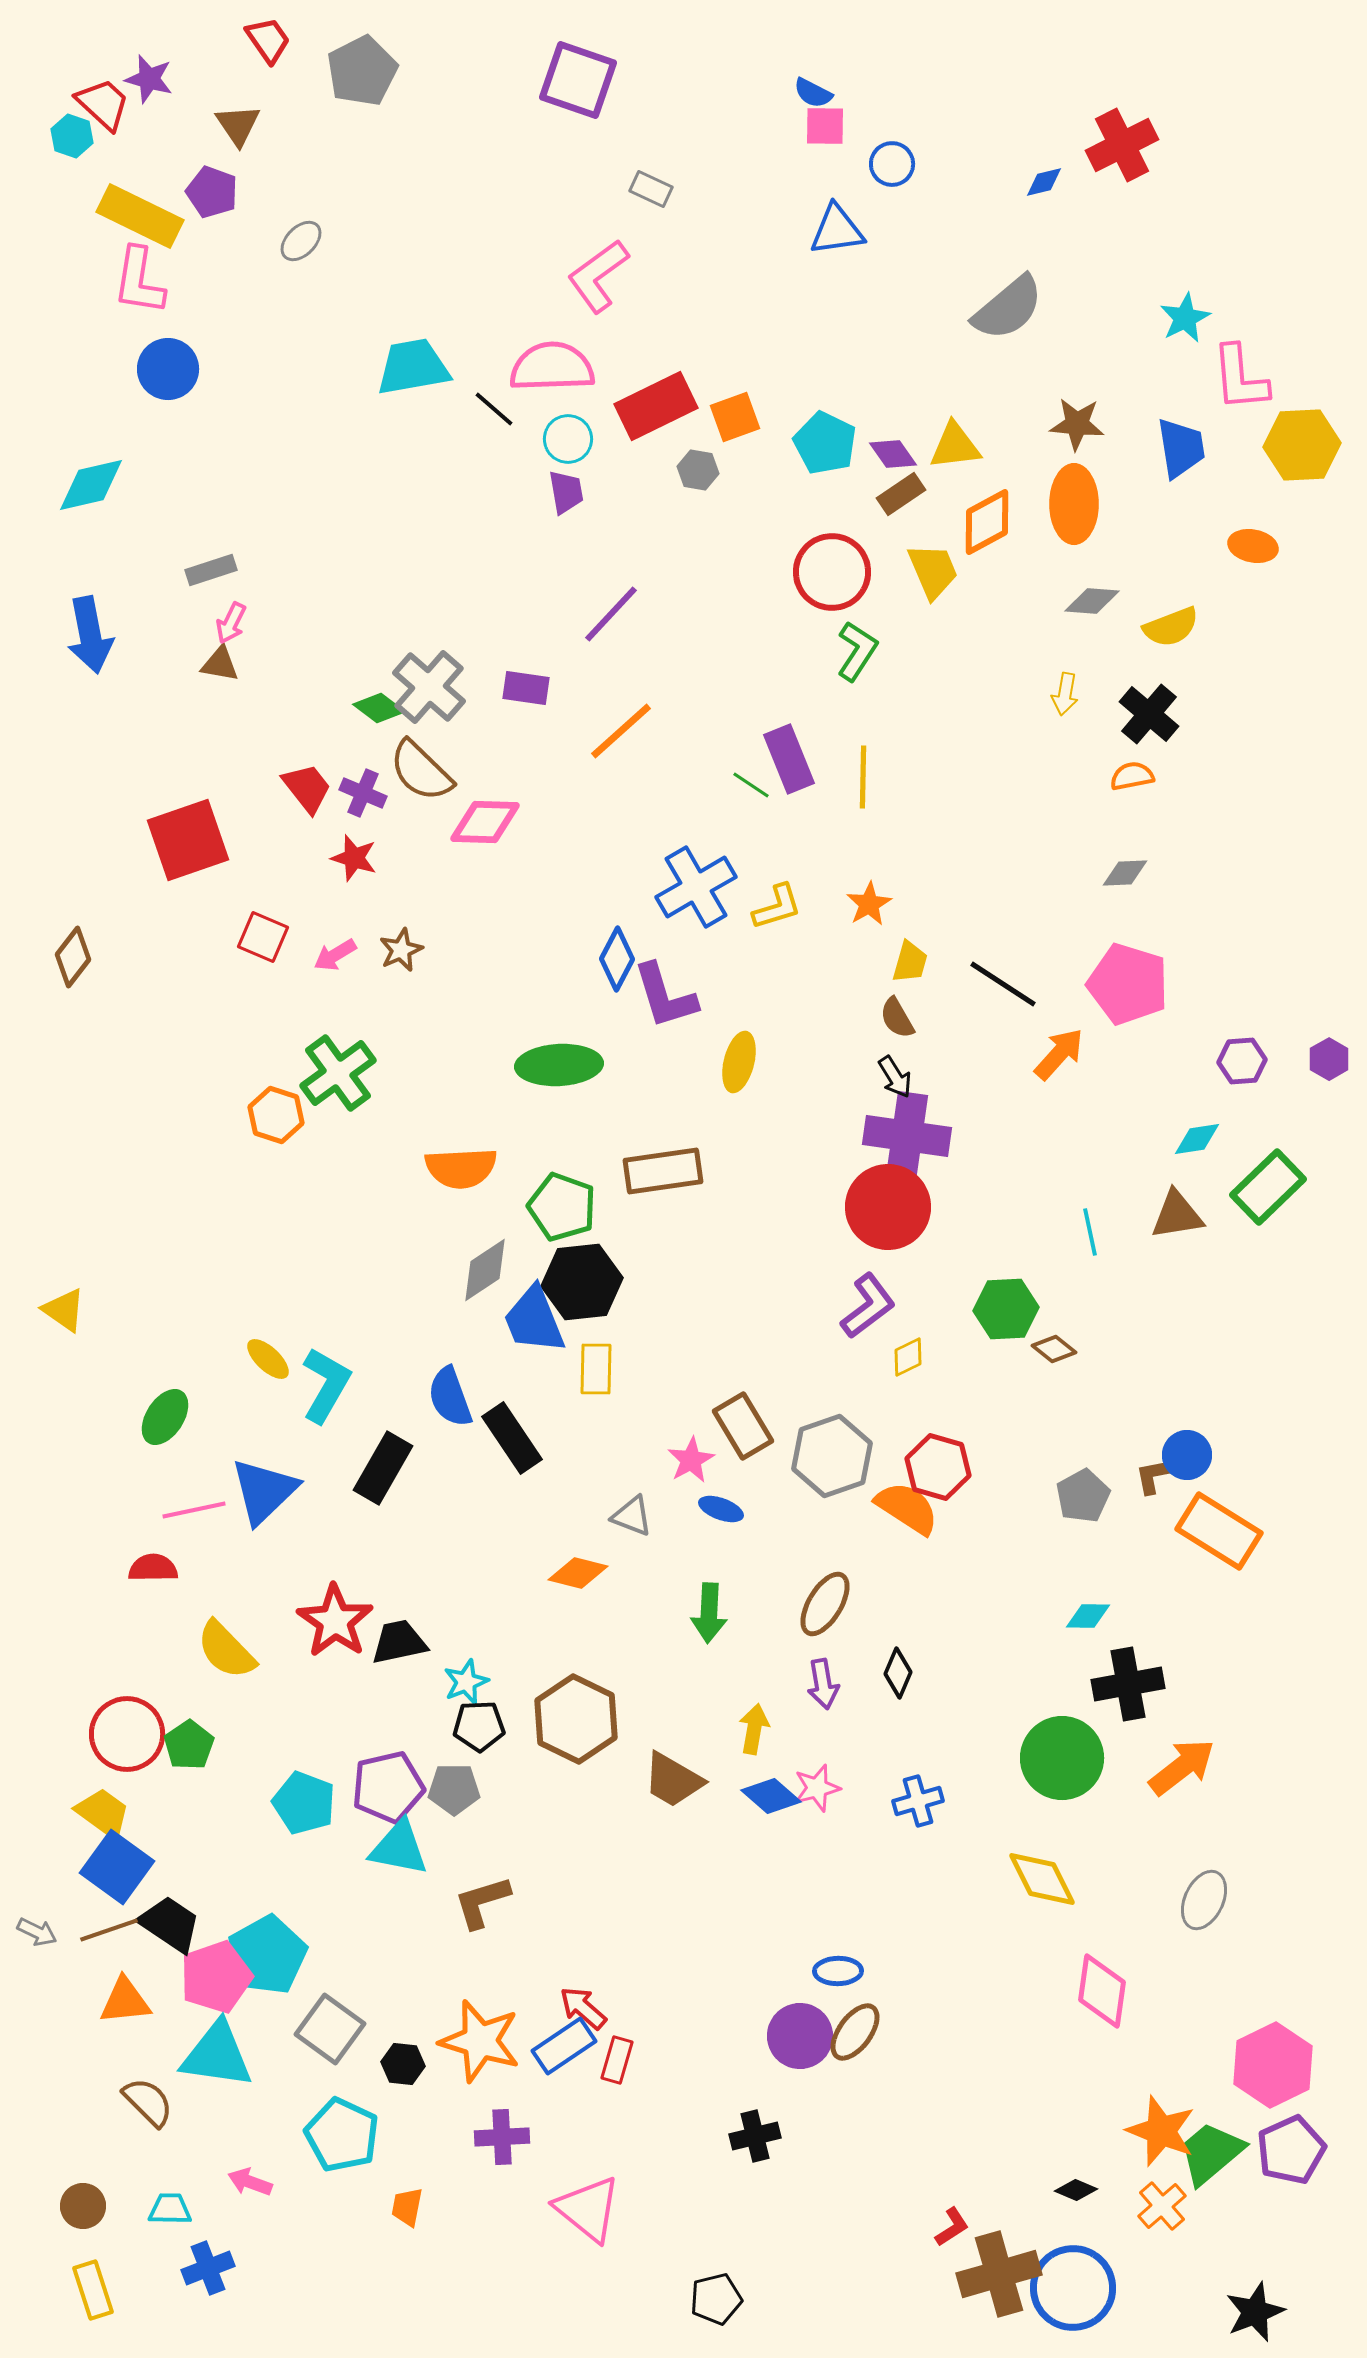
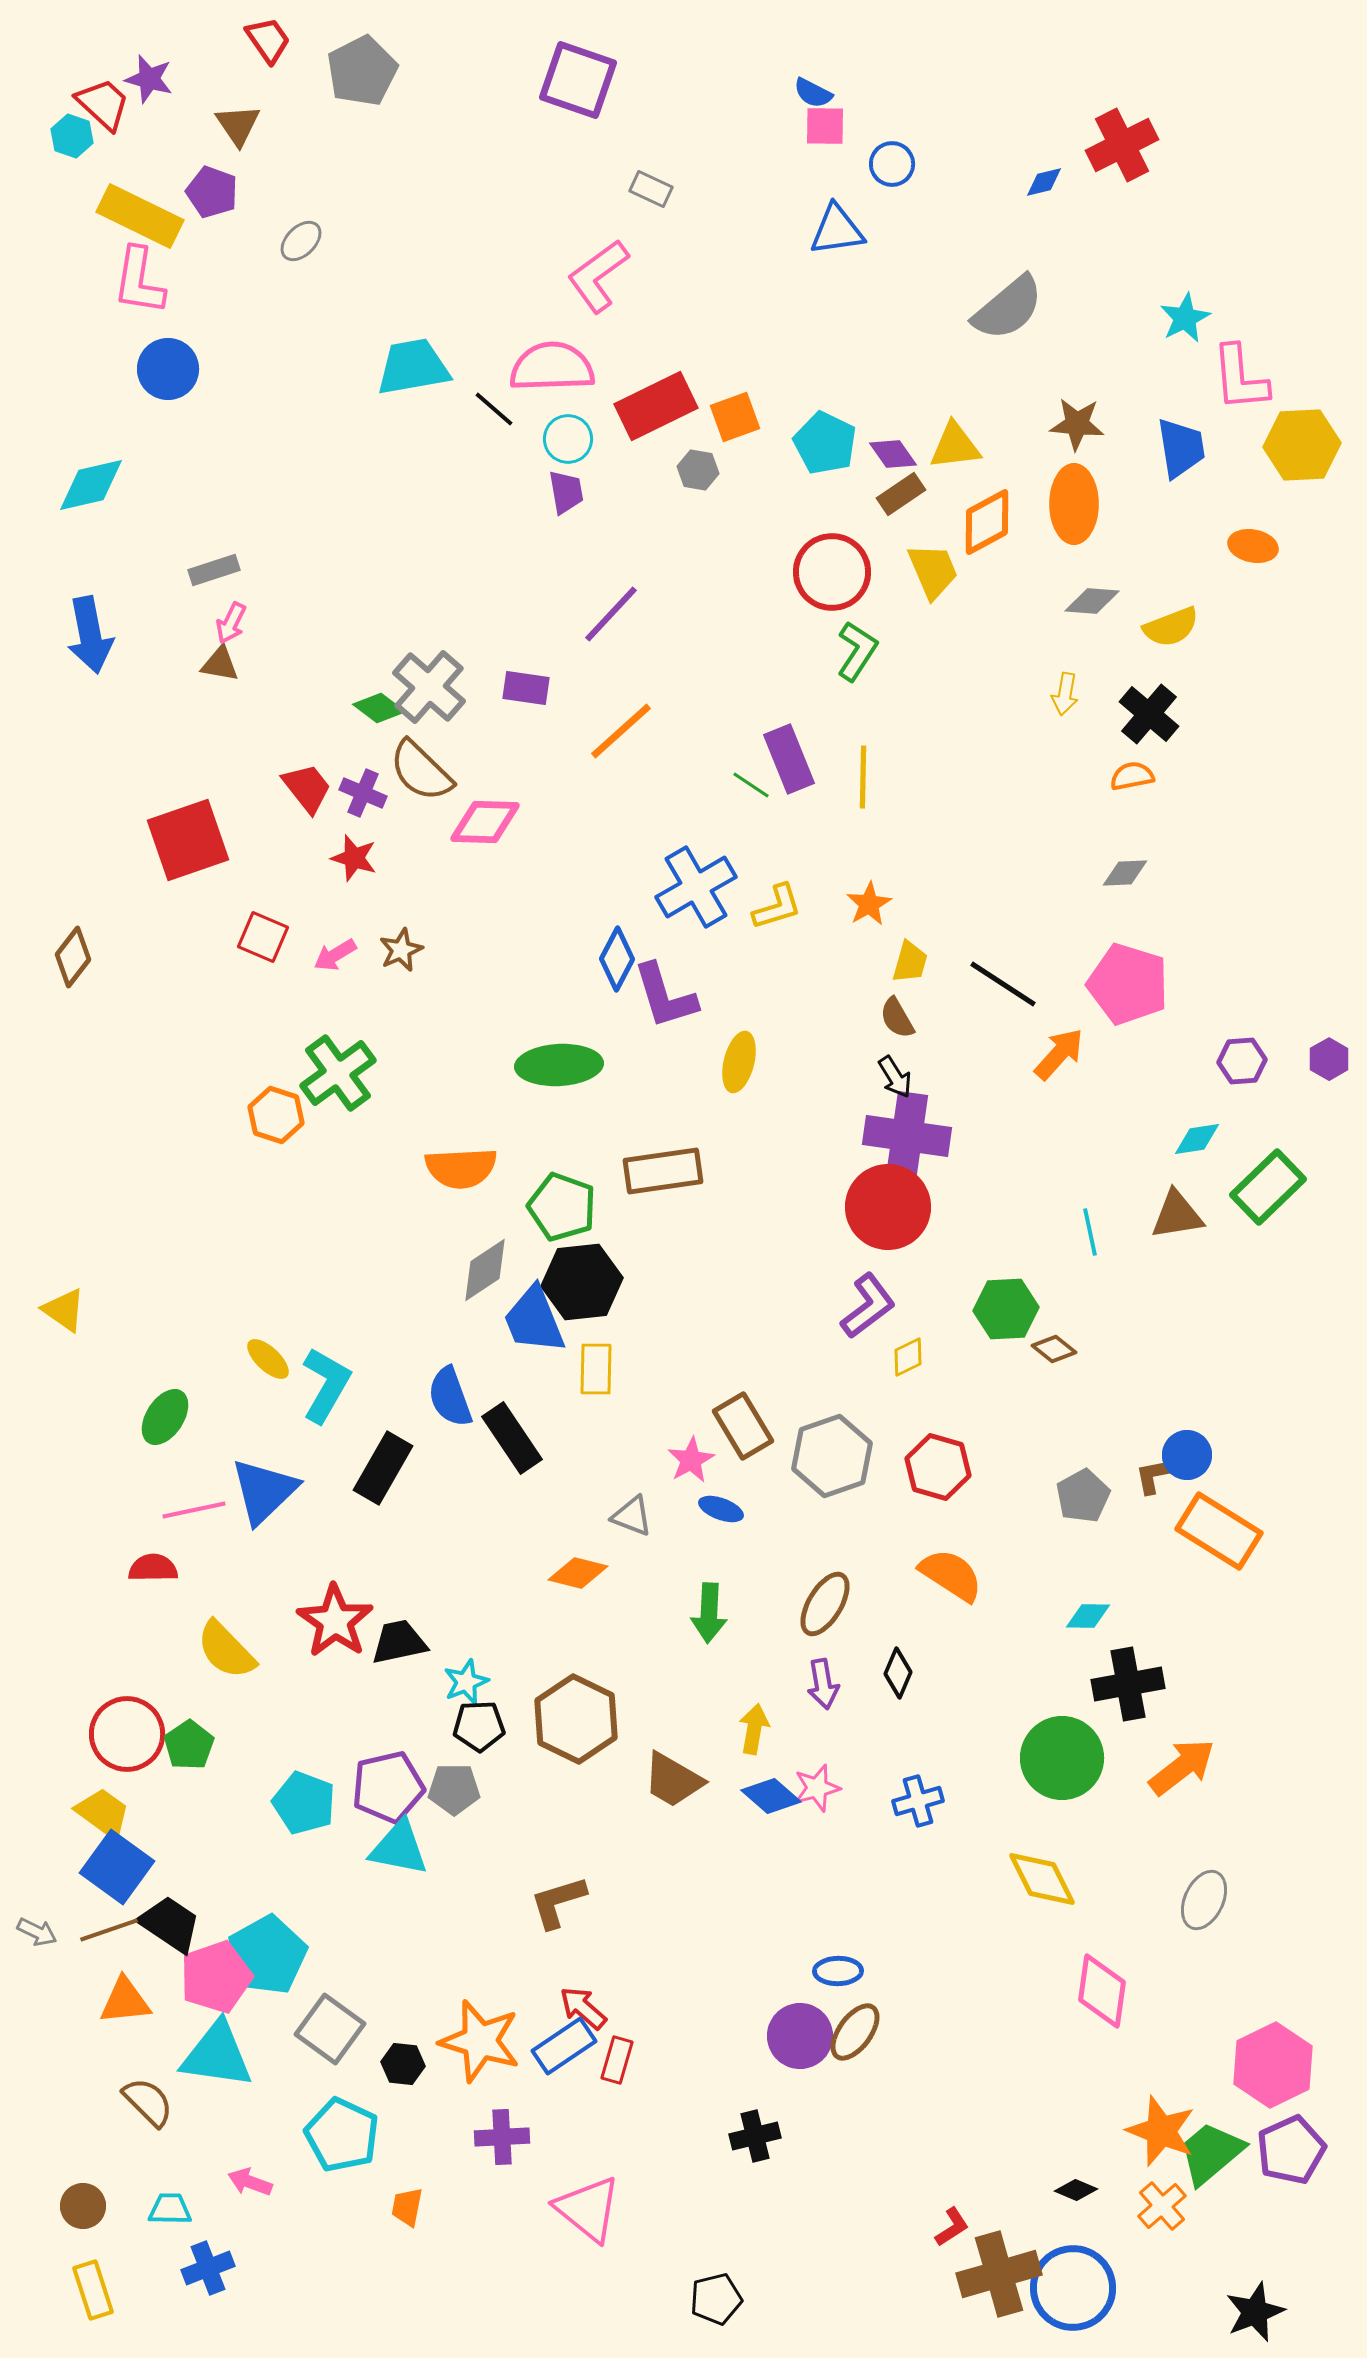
gray rectangle at (211, 570): moved 3 px right
orange semicircle at (907, 1508): moved 44 px right, 67 px down
brown L-shape at (482, 1902): moved 76 px right
